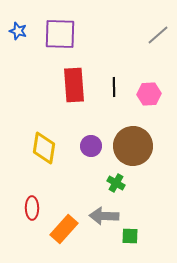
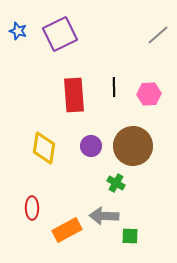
purple square: rotated 28 degrees counterclockwise
red rectangle: moved 10 px down
orange rectangle: moved 3 px right, 1 px down; rotated 20 degrees clockwise
